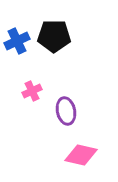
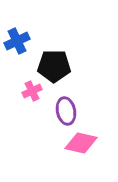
black pentagon: moved 30 px down
pink diamond: moved 12 px up
